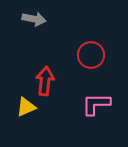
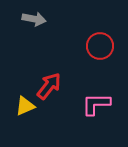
red circle: moved 9 px right, 9 px up
red arrow: moved 4 px right, 5 px down; rotated 32 degrees clockwise
yellow triangle: moved 1 px left, 1 px up
